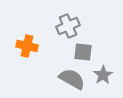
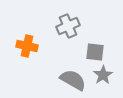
gray square: moved 12 px right
gray semicircle: moved 1 px right, 1 px down
